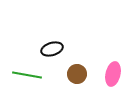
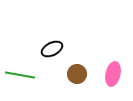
black ellipse: rotated 10 degrees counterclockwise
green line: moved 7 px left
